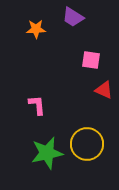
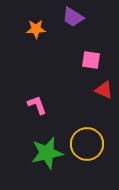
pink L-shape: rotated 15 degrees counterclockwise
